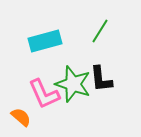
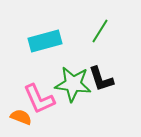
black L-shape: rotated 12 degrees counterclockwise
green star: rotated 12 degrees counterclockwise
pink L-shape: moved 5 px left, 5 px down
orange semicircle: rotated 20 degrees counterclockwise
